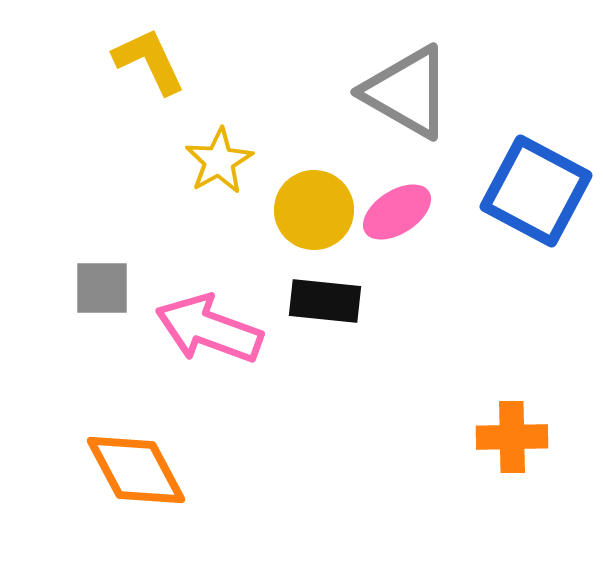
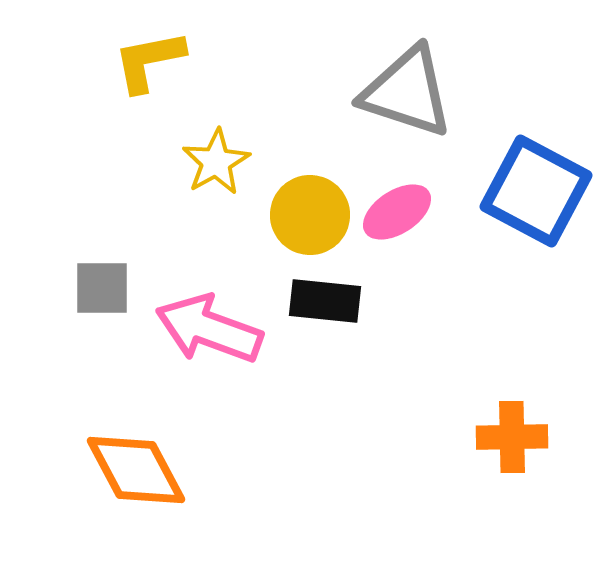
yellow L-shape: rotated 76 degrees counterclockwise
gray triangle: rotated 12 degrees counterclockwise
yellow star: moved 3 px left, 1 px down
yellow circle: moved 4 px left, 5 px down
